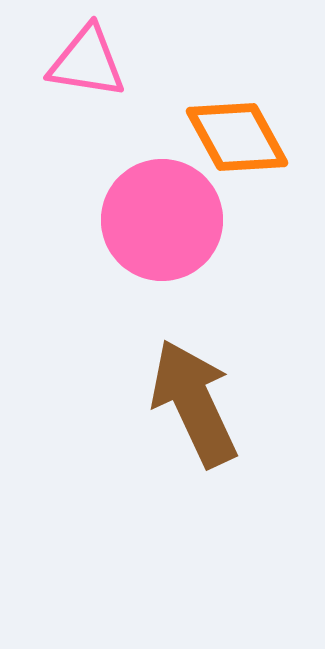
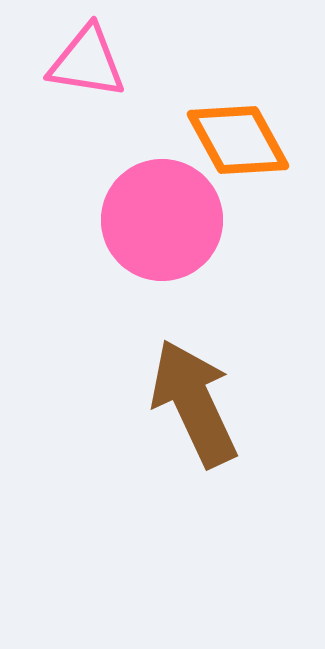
orange diamond: moved 1 px right, 3 px down
